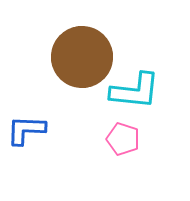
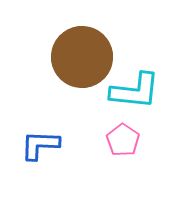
blue L-shape: moved 14 px right, 15 px down
pink pentagon: moved 1 px down; rotated 16 degrees clockwise
